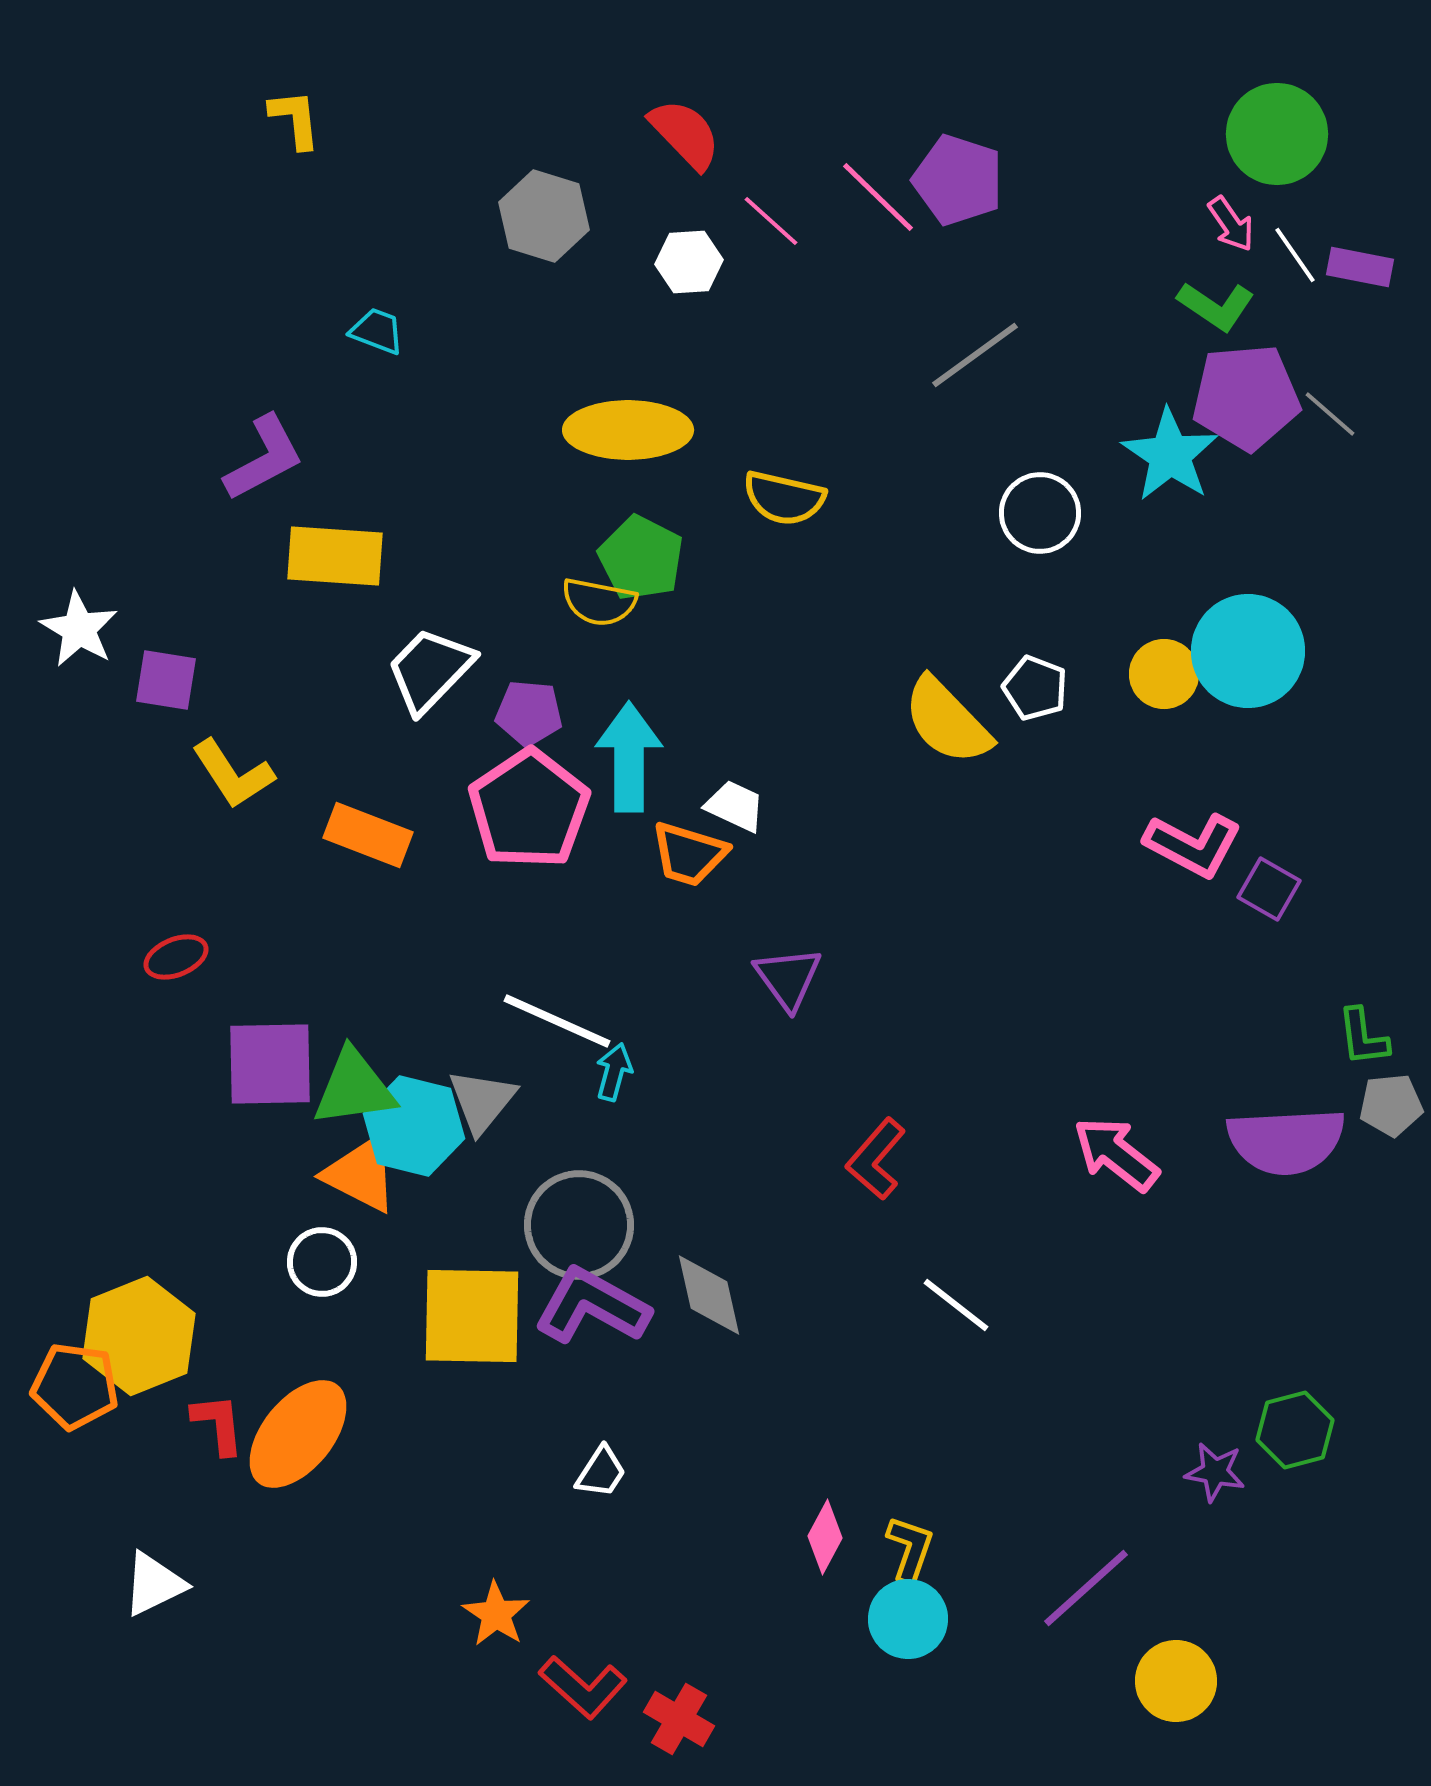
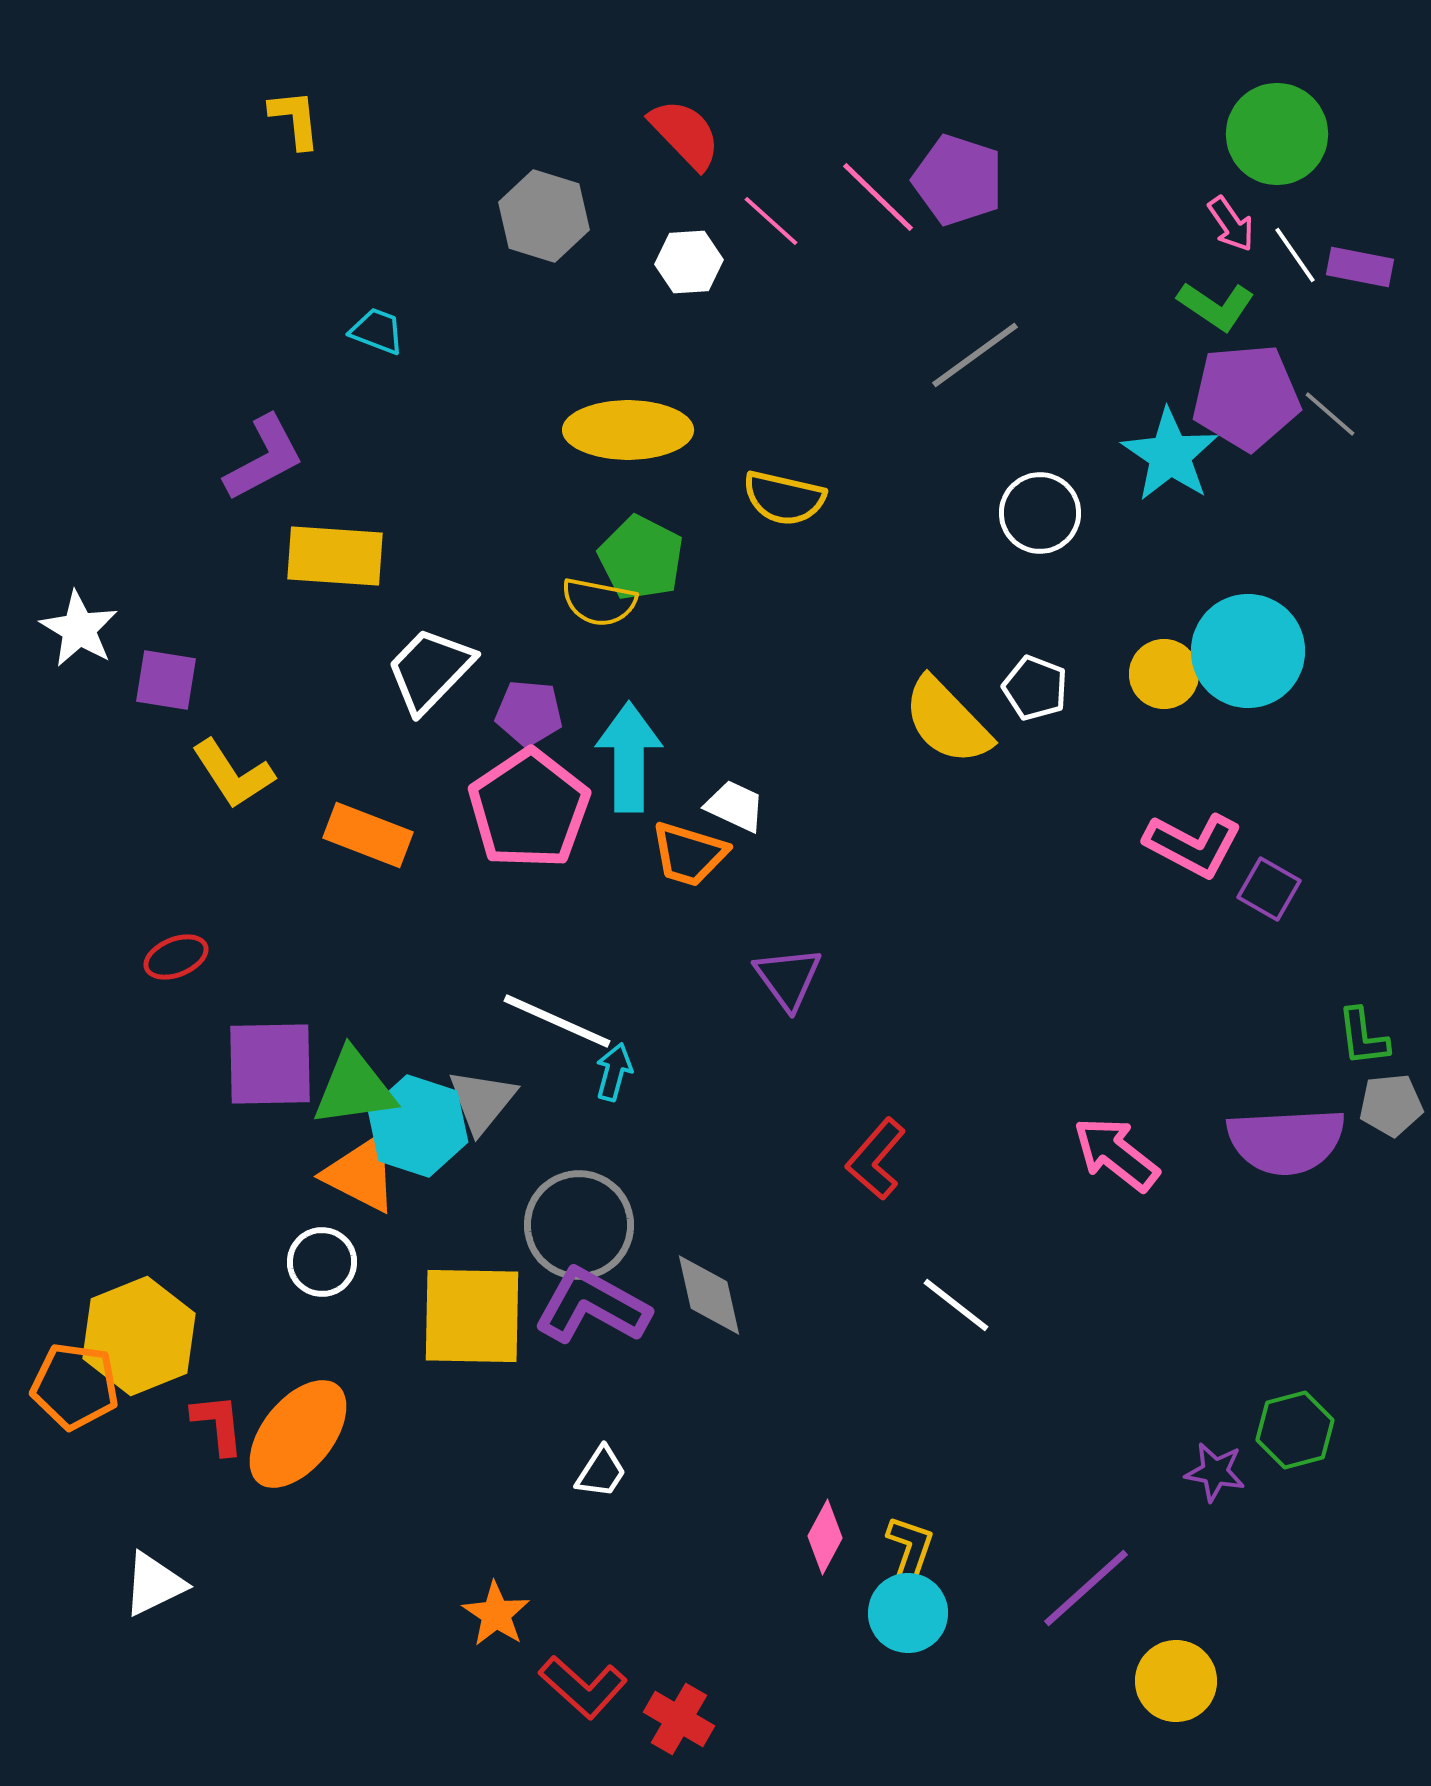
cyan hexagon at (414, 1126): moved 4 px right; rotated 4 degrees clockwise
cyan circle at (908, 1619): moved 6 px up
